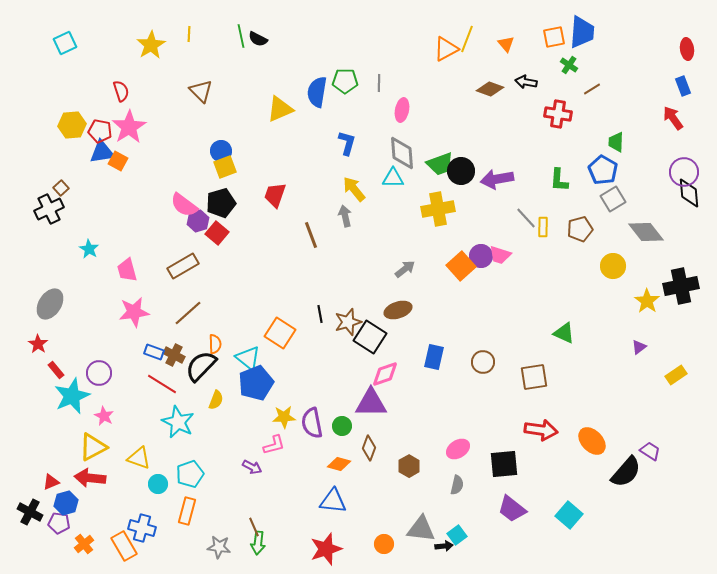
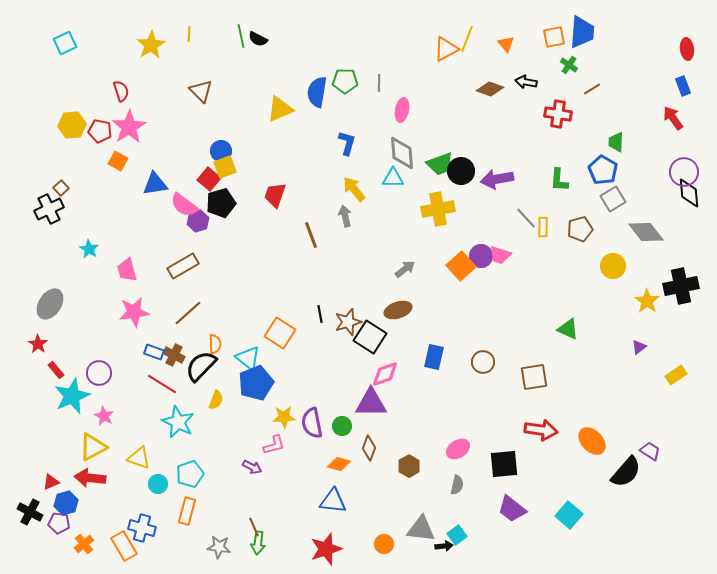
blue triangle at (102, 152): moved 53 px right, 32 px down
red square at (217, 233): moved 8 px left, 54 px up
green triangle at (564, 333): moved 4 px right, 4 px up
